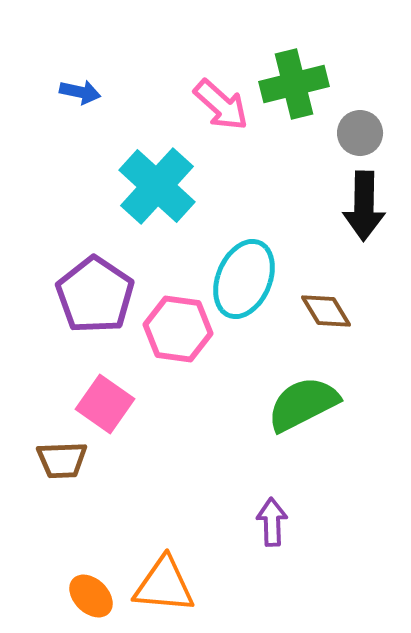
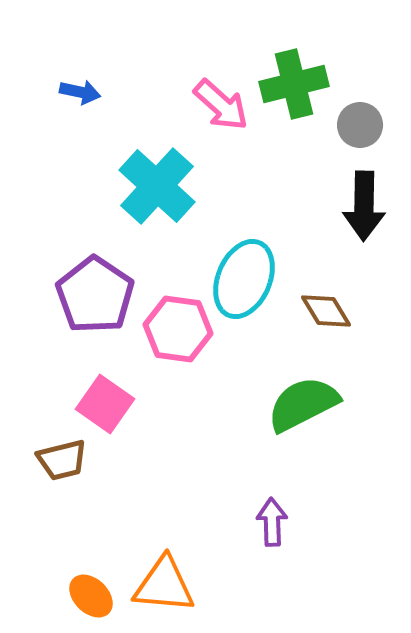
gray circle: moved 8 px up
brown trapezoid: rotated 12 degrees counterclockwise
